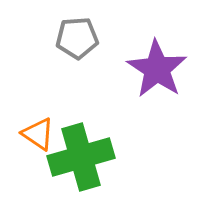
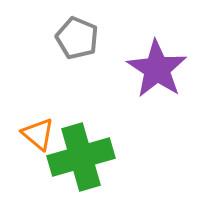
gray pentagon: rotated 27 degrees clockwise
orange triangle: rotated 6 degrees clockwise
